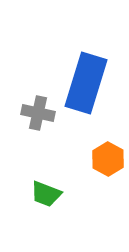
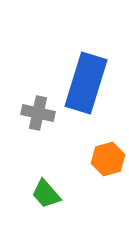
orange hexagon: rotated 16 degrees clockwise
green trapezoid: rotated 28 degrees clockwise
